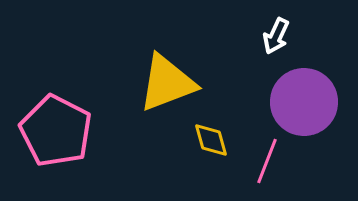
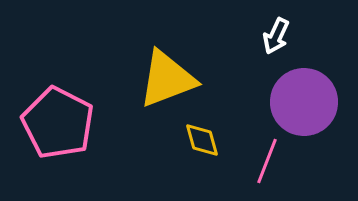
yellow triangle: moved 4 px up
pink pentagon: moved 2 px right, 8 px up
yellow diamond: moved 9 px left
